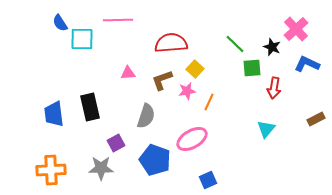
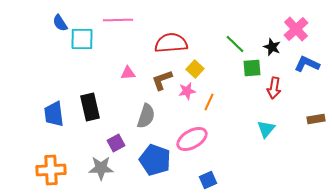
brown rectangle: rotated 18 degrees clockwise
